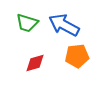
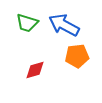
red diamond: moved 7 px down
